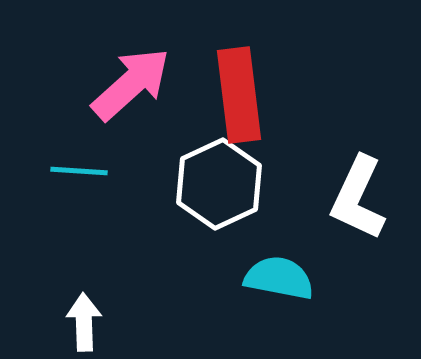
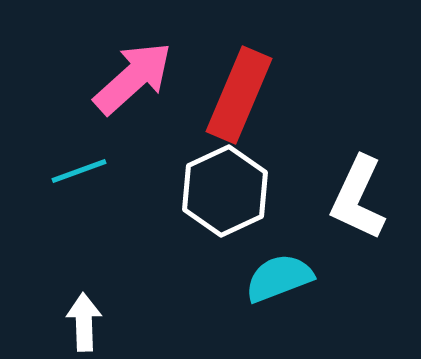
pink arrow: moved 2 px right, 6 px up
red rectangle: rotated 30 degrees clockwise
cyan line: rotated 24 degrees counterclockwise
white hexagon: moved 6 px right, 7 px down
cyan semicircle: rotated 32 degrees counterclockwise
